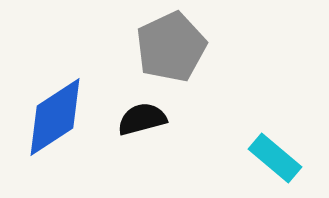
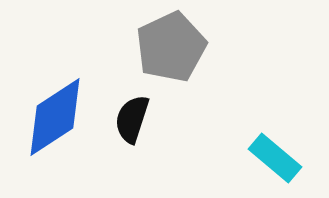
black semicircle: moved 10 px left; rotated 57 degrees counterclockwise
